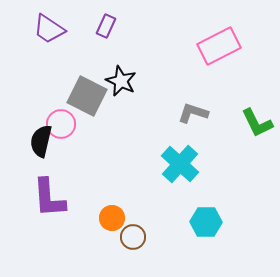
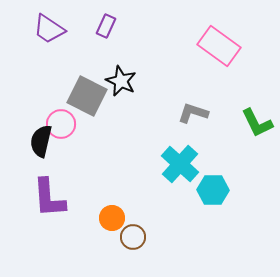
pink rectangle: rotated 63 degrees clockwise
cyan hexagon: moved 7 px right, 32 px up
